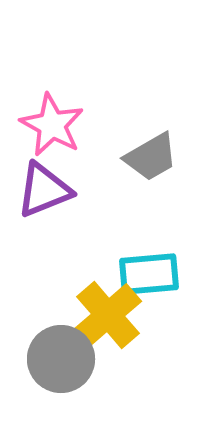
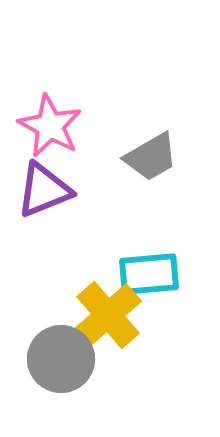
pink star: moved 2 px left, 1 px down
